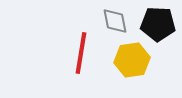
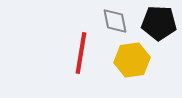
black pentagon: moved 1 px right, 1 px up
